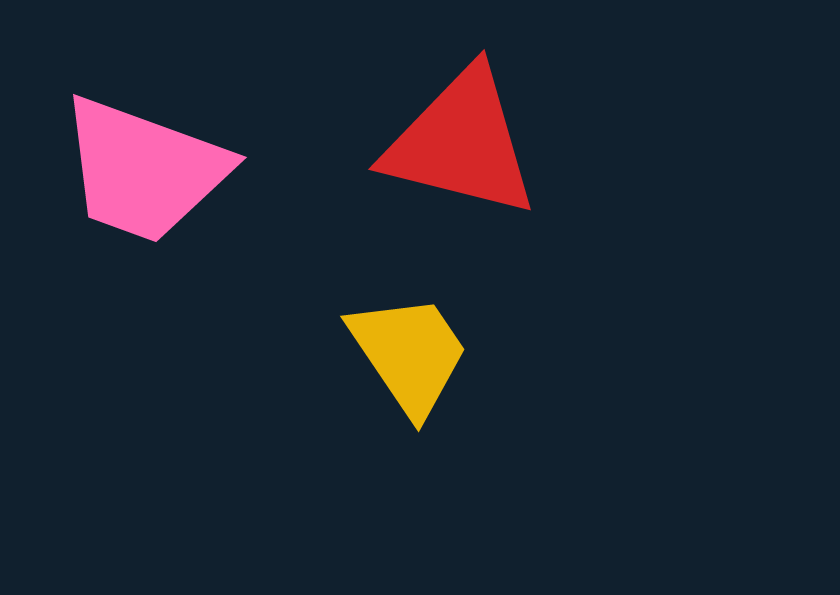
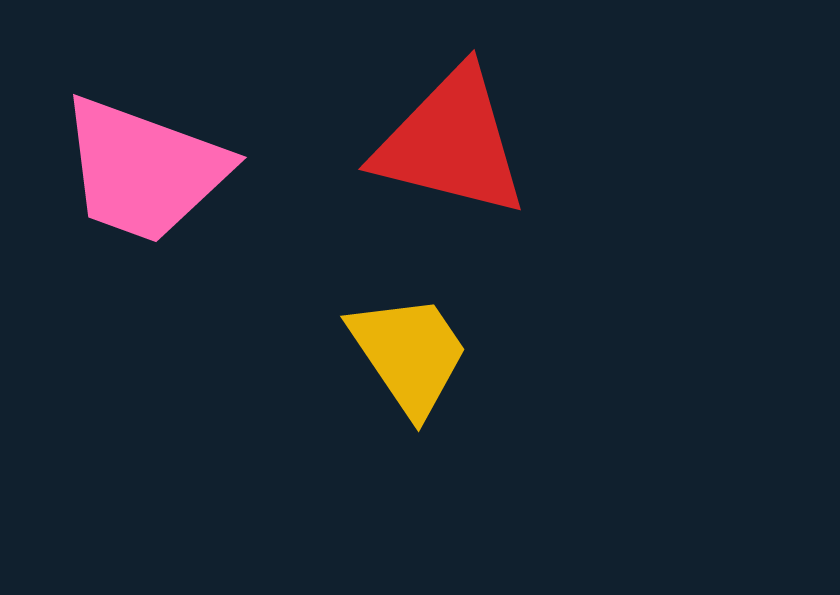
red triangle: moved 10 px left
